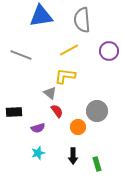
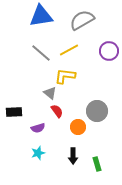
gray semicircle: rotated 65 degrees clockwise
gray line: moved 20 px right, 2 px up; rotated 20 degrees clockwise
